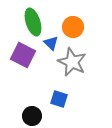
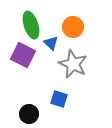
green ellipse: moved 2 px left, 3 px down
gray star: moved 1 px right, 2 px down
black circle: moved 3 px left, 2 px up
